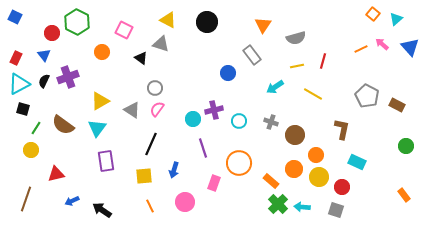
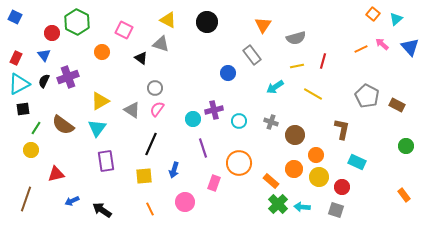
black square at (23, 109): rotated 24 degrees counterclockwise
orange line at (150, 206): moved 3 px down
